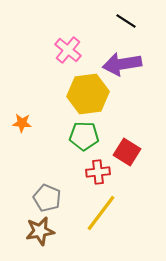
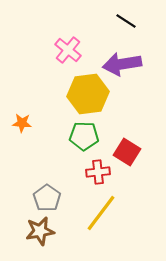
gray pentagon: rotated 12 degrees clockwise
